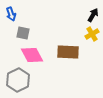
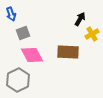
black arrow: moved 13 px left, 4 px down
gray square: rotated 32 degrees counterclockwise
